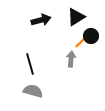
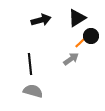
black triangle: moved 1 px right, 1 px down
gray arrow: rotated 49 degrees clockwise
black line: rotated 10 degrees clockwise
